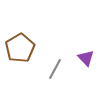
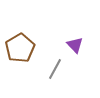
purple triangle: moved 11 px left, 13 px up
